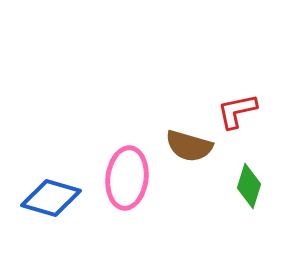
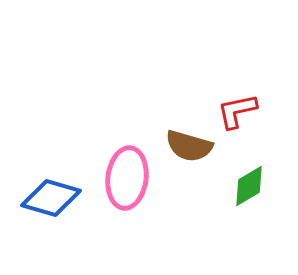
green diamond: rotated 42 degrees clockwise
